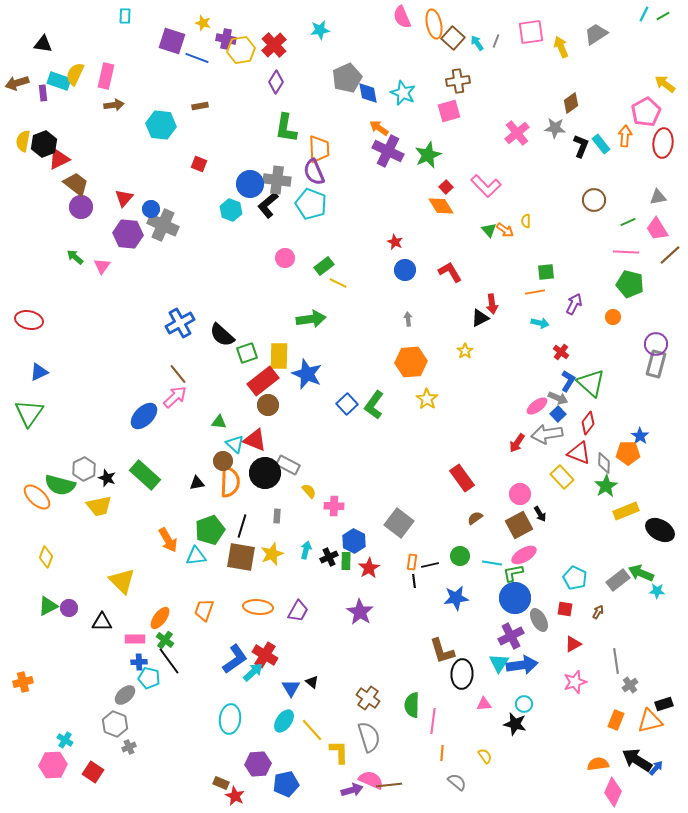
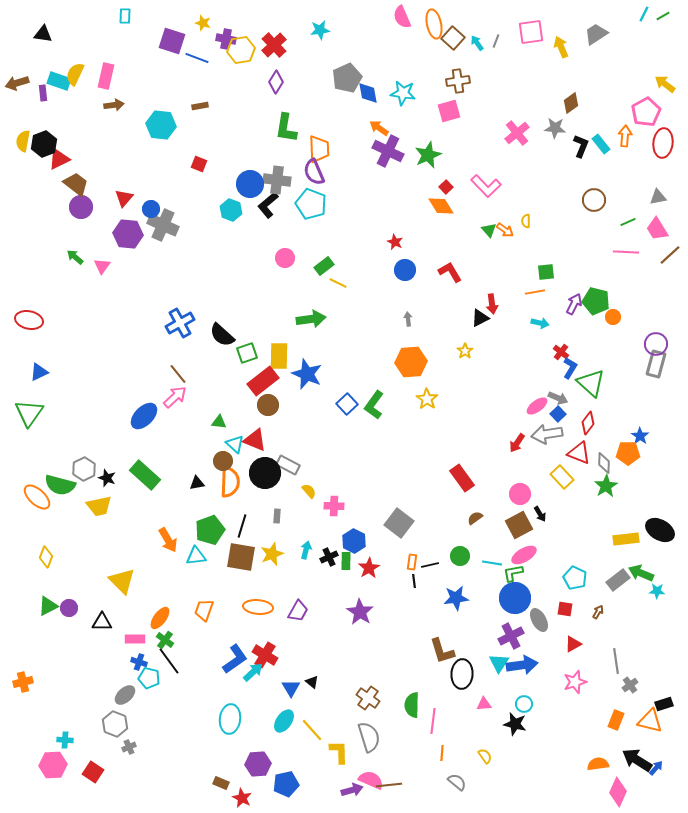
black triangle at (43, 44): moved 10 px up
cyan star at (403, 93): rotated 15 degrees counterclockwise
green pentagon at (630, 284): moved 34 px left, 17 px down
blue L-shape at (568, 381): moved 2 px right, 13 px up
yellow rectangle at (626, 511): moved 28 px down; rotated 15 degrees clockwise
blue cross at (139, 662): rotated 21 degrees clockwise
orange triangle at (650, 721): rotated 28 degrees clockwise
cyan cross at (65, 740): rotated 28 degrees counterclockwise
pink diamond at (613, 792): moved 5 px right
red star at (235, 796): moved 7 px right, 2 px down
